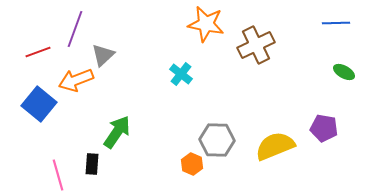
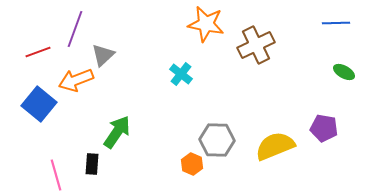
pink line: moved 2 px left
